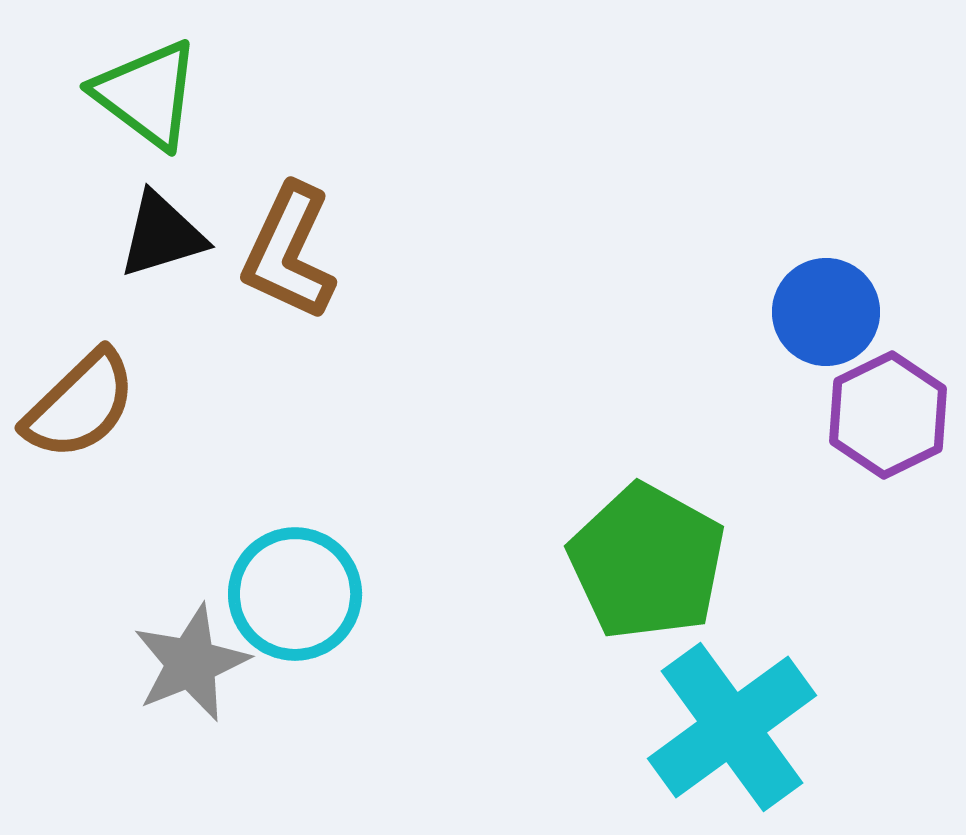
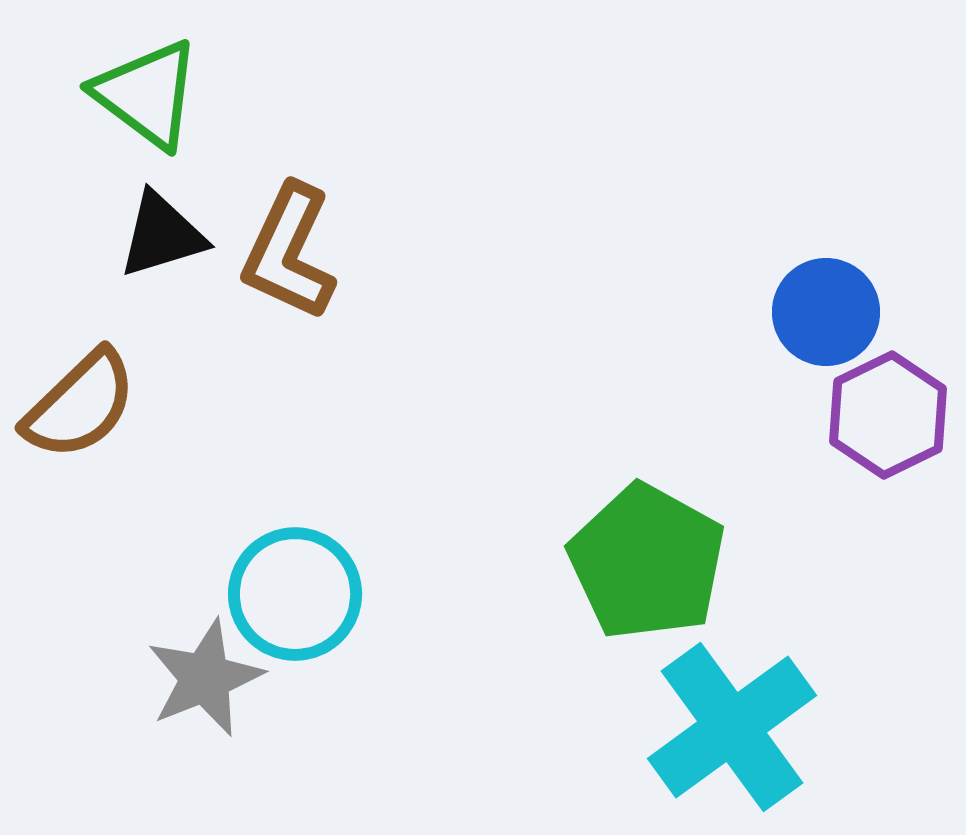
gray star: moved 14 px right, 15 px down
